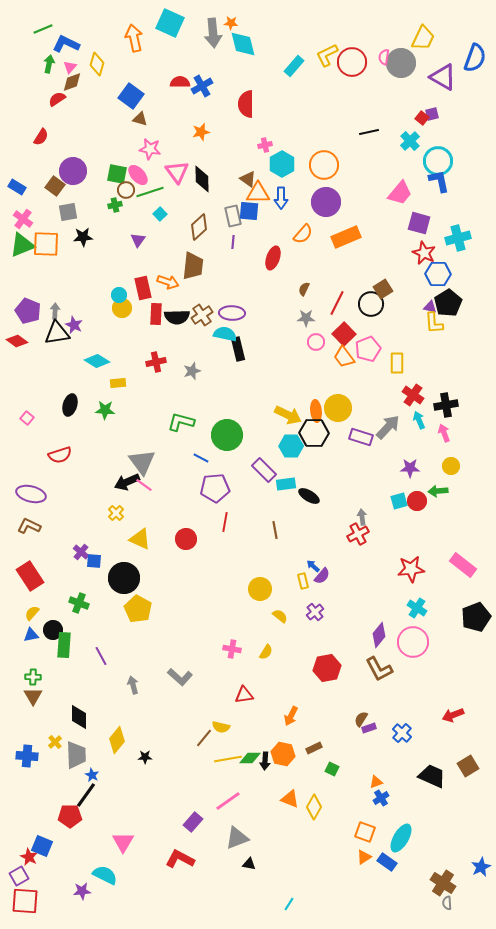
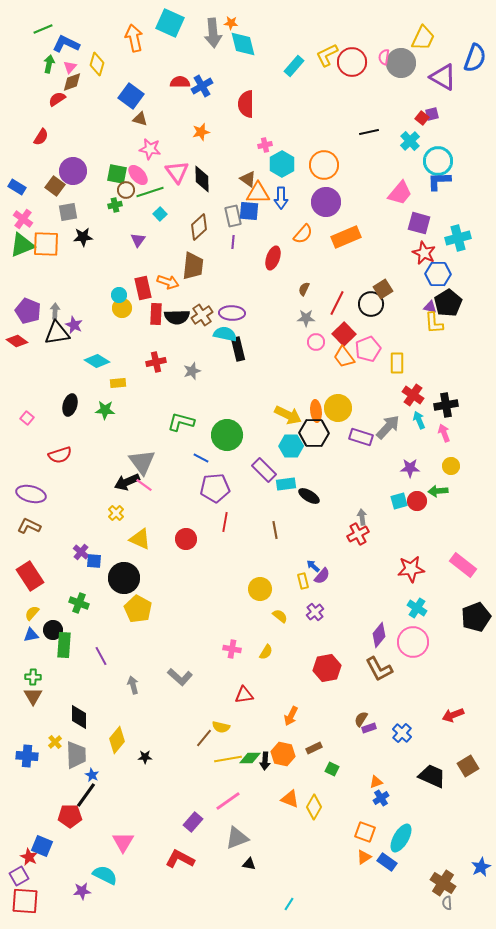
blue L-shape at (439, 181): rotated 80 degrees counterclockwise
